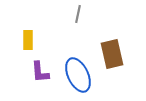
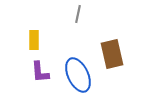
yellow rectangle: moved 6 px right
